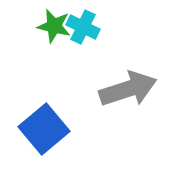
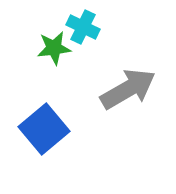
green star: moved 22 px down; rotated 20 degrees counterclockwise
gray arrow: rotated 12 degrees counterclockwise
